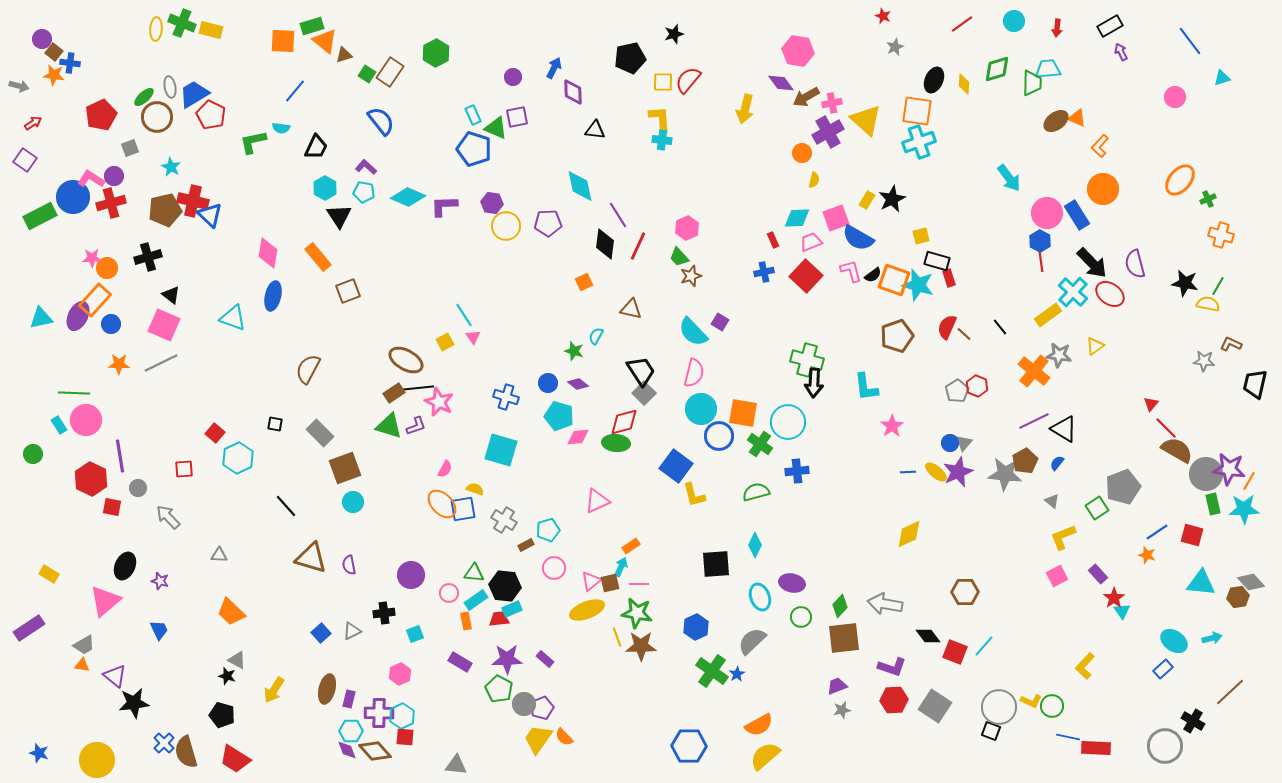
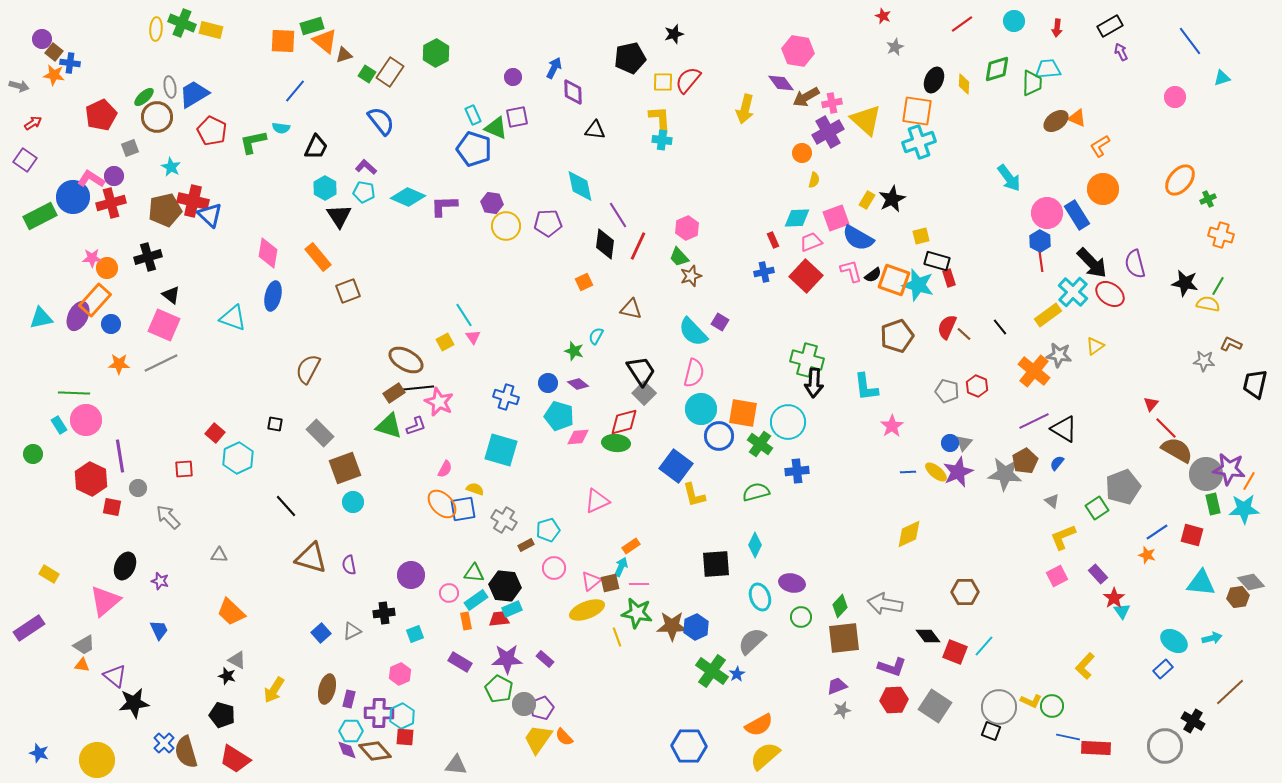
red pentagon at (211, 115): moved 1 px right, 16 px down
orange L-shape at (1100, 146): rotated 15 degrees clockwise
gray pentagon at (957, 391): moved 10 px left; rotated 25 degrees counterclockwise
brown star at (641, 646): moved 31 px right, 20 px up
